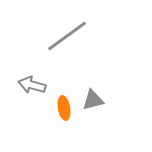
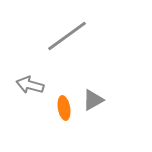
gray arrow: moved 2 px left
gray triangle: rotated 15 degrees counterclockwise
